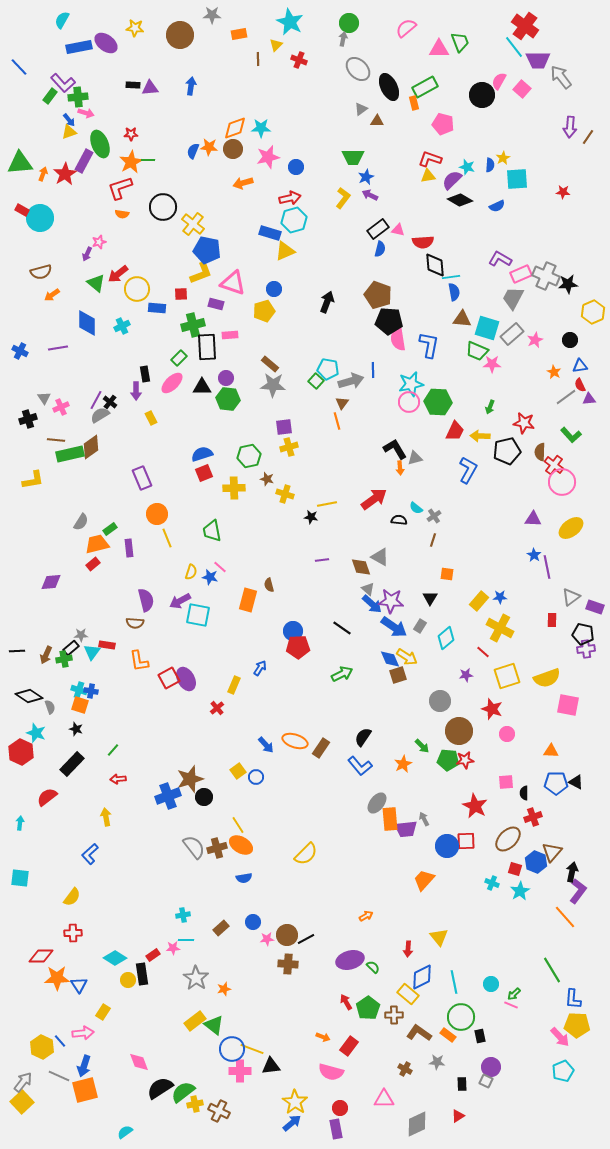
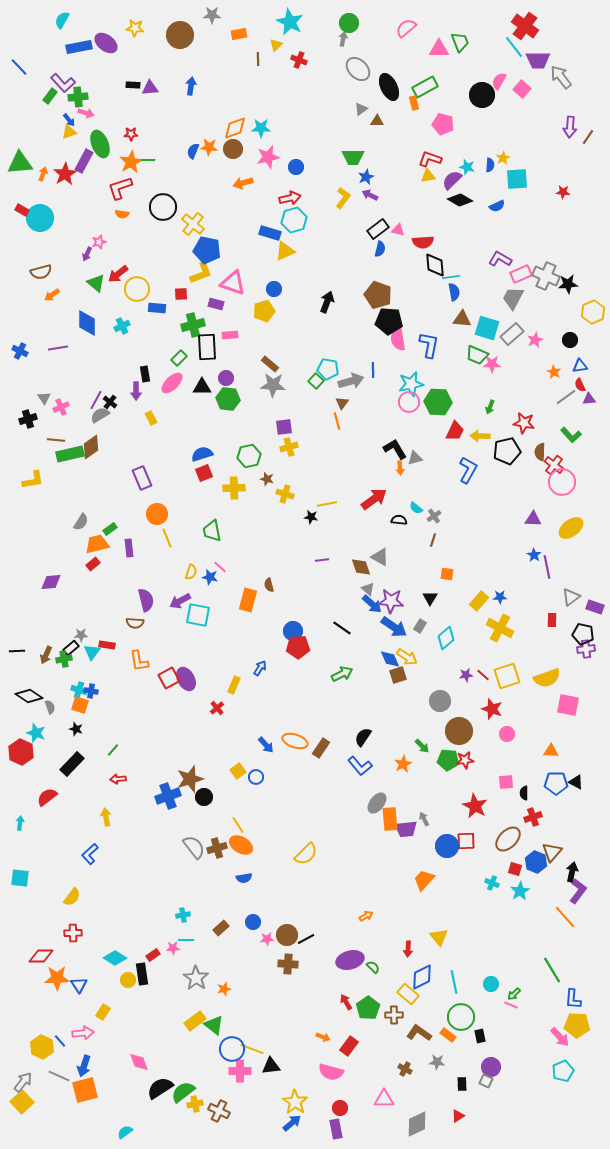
green trapezoid at (477, 351): moved 4 px down
red line at (483, 652): moved 23 px down
